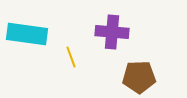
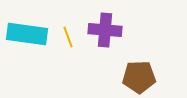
purple cross: moved 7 px left, 2 px up
yellow line: moved 3 px left, 20 px up
